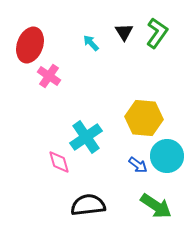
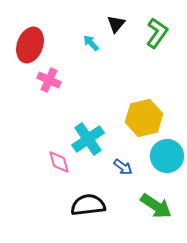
black triangle: moved 8 px left, 8 px up; rotated 12 degrees clockwise
pink cross: moved 4 px down; rotated 10 degrees counterclockwise
yellow hexagon: rotated 18 degrees counterclockwise
cyan cross: moved 2 px right, 2 px down
blue arrow: moved 15 px left, 2 px down
